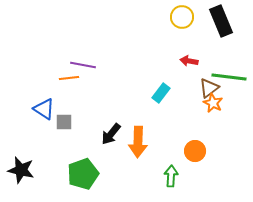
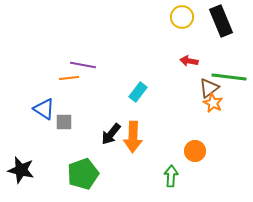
cyan rectangle: moved 23 px left, 1 px up
orange arrow: moved 5 px left, 5 px up
